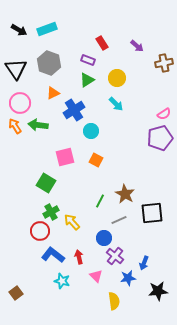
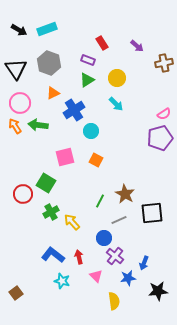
red circle: moved 17 px left, 37 px up
